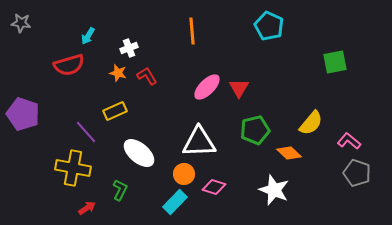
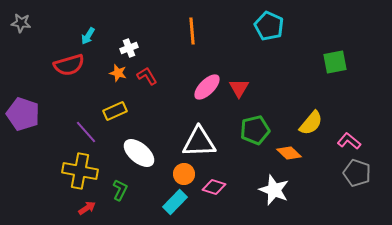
yellow cross: moved 7 px right, 3 px down
